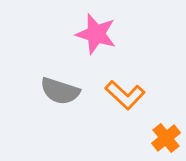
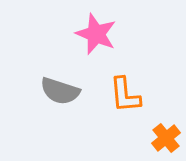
pink star: rotated 6 degrees clockwise
orange L-shape: rotated 42 degrees clockwise
